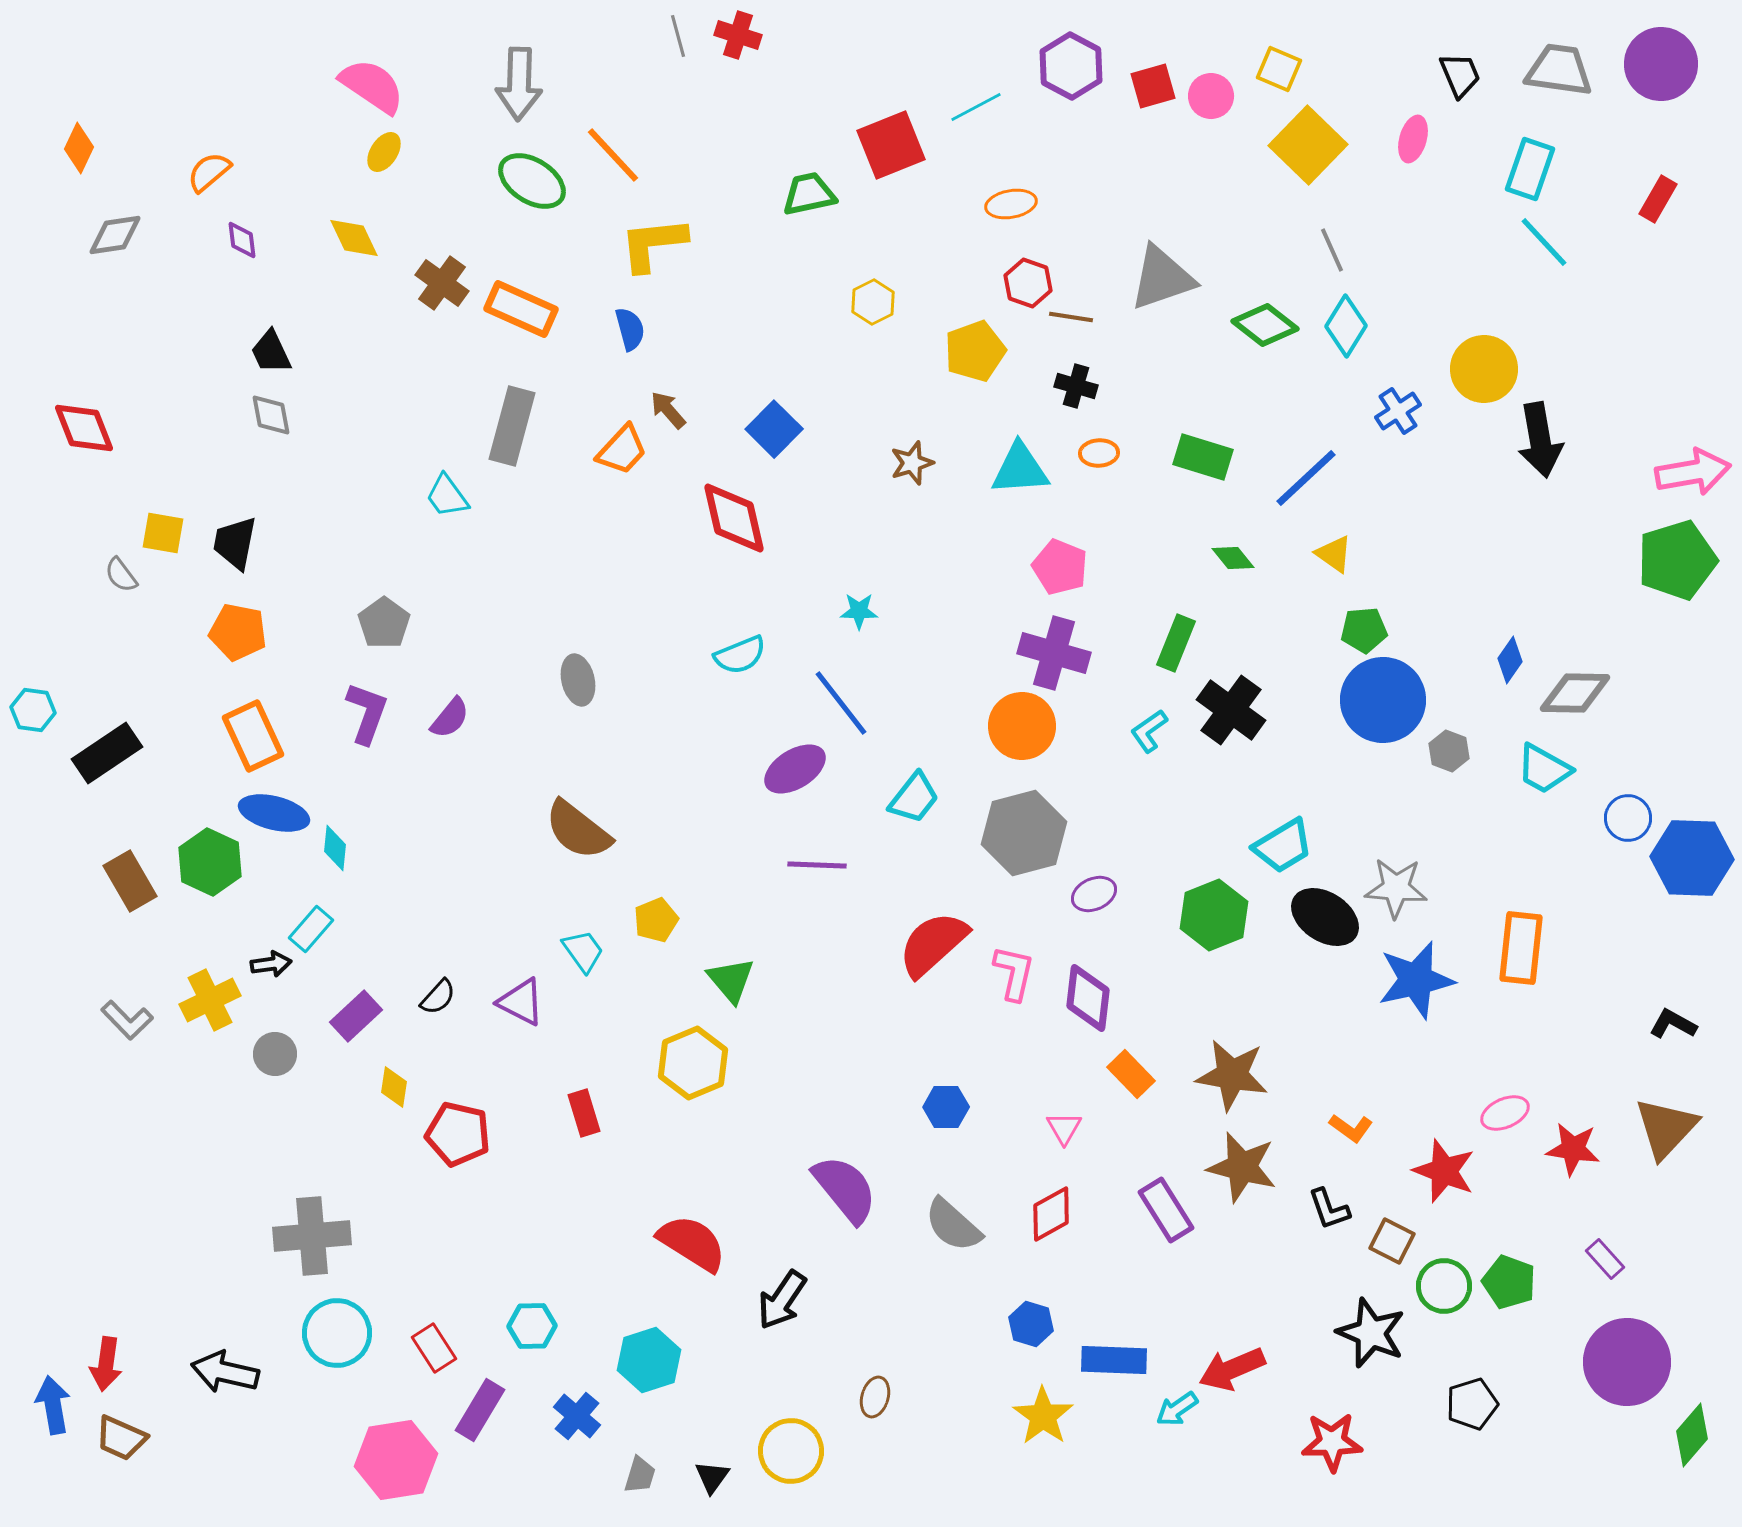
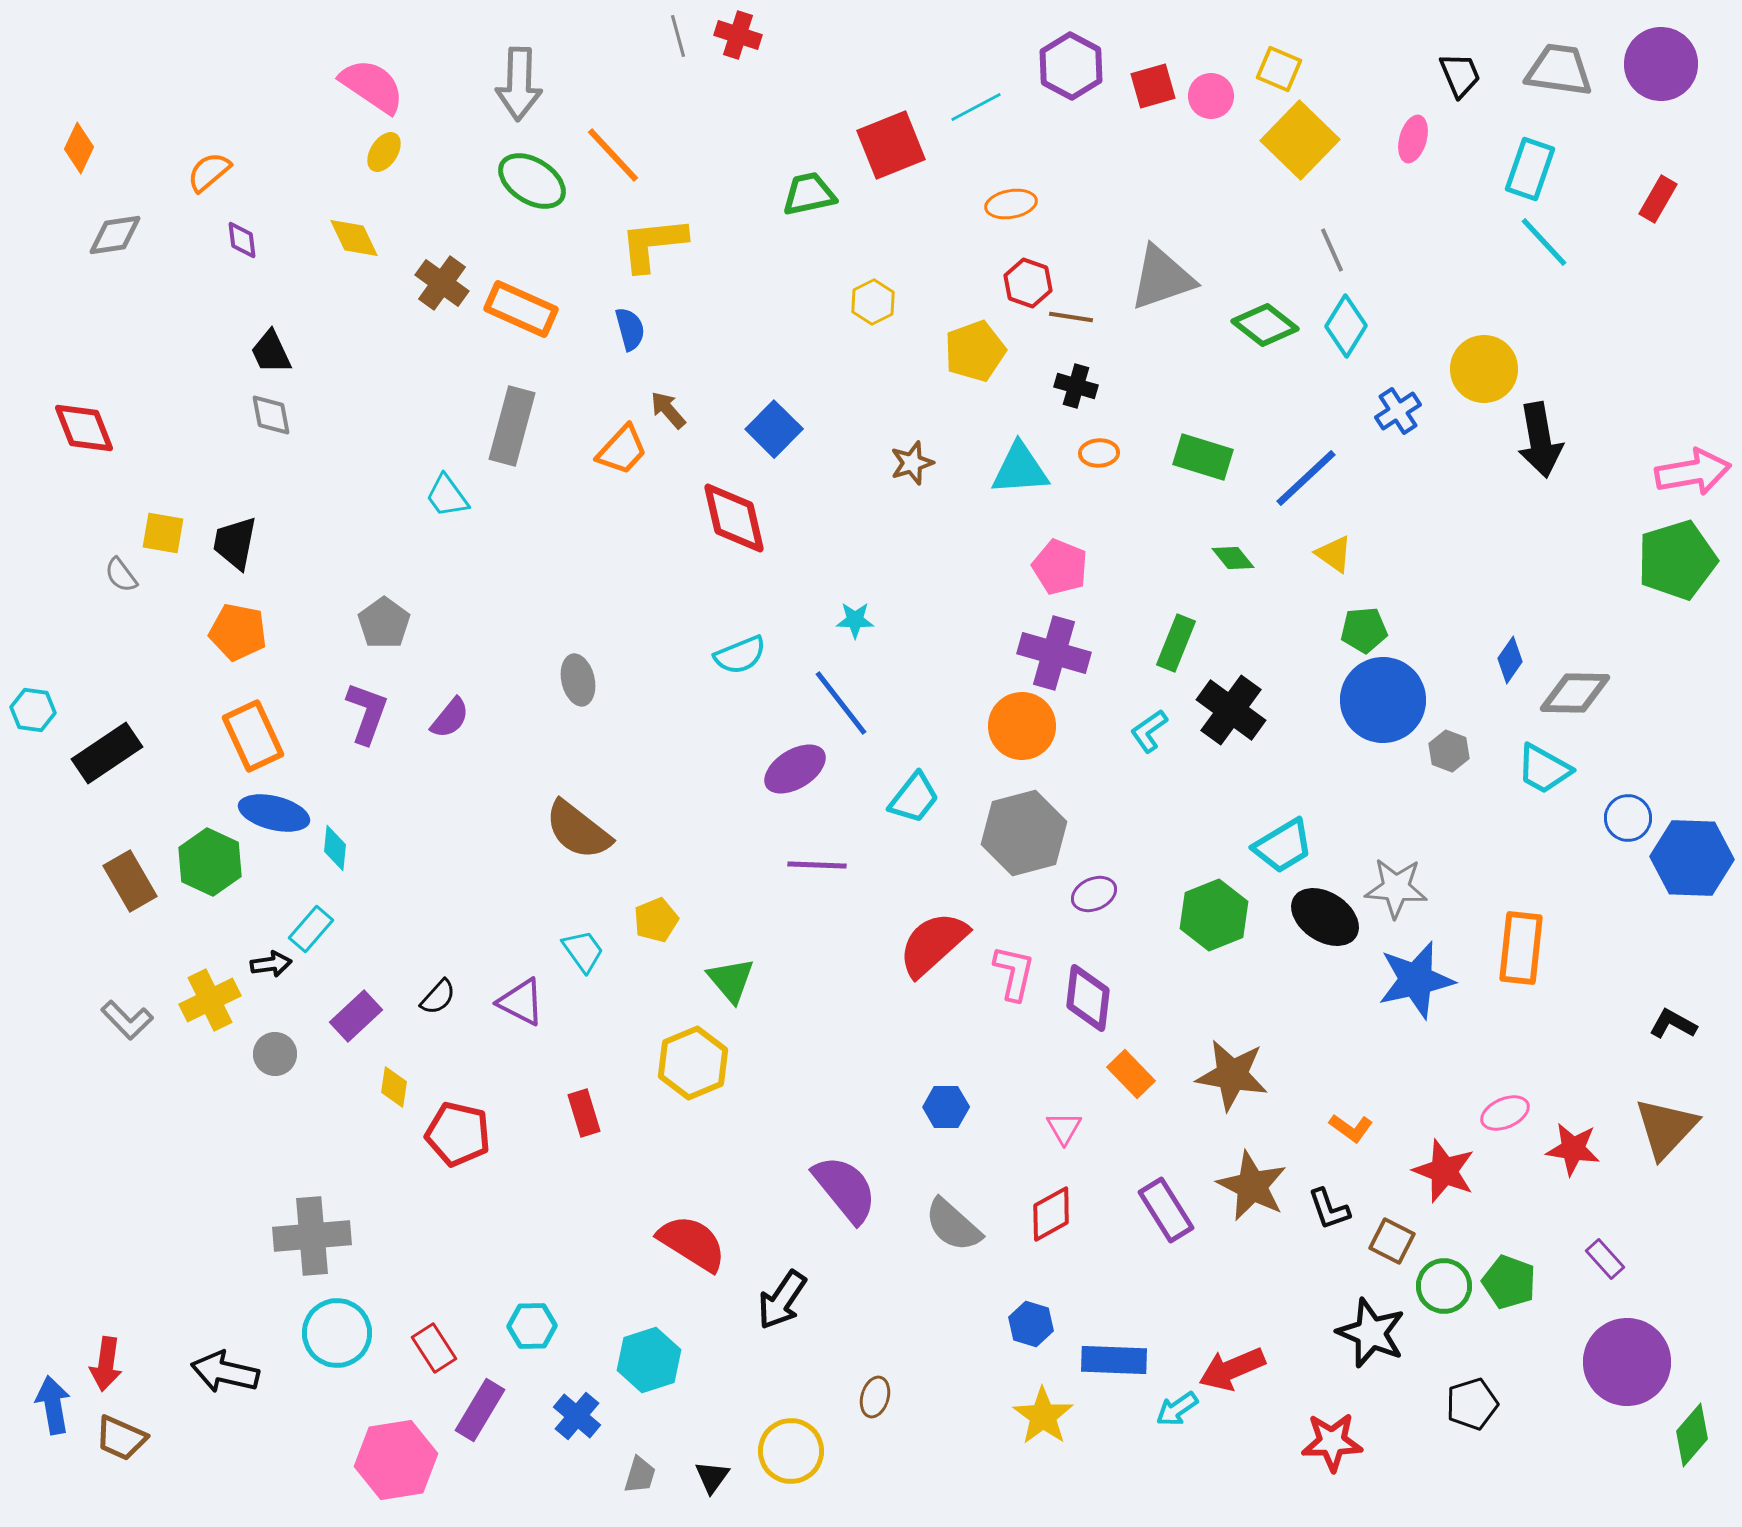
yellow square at (1308, 145): moved 8 px left, 5 px up
cyan star at (859, 611): moved 4 px left, 9 px down
brown star at (1242, 1167): moved 10 px right, 19 px down; rotated 12 degrees clockwise
